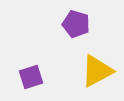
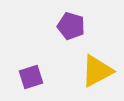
purple pentagon: moved 5 px left, 2 px down
